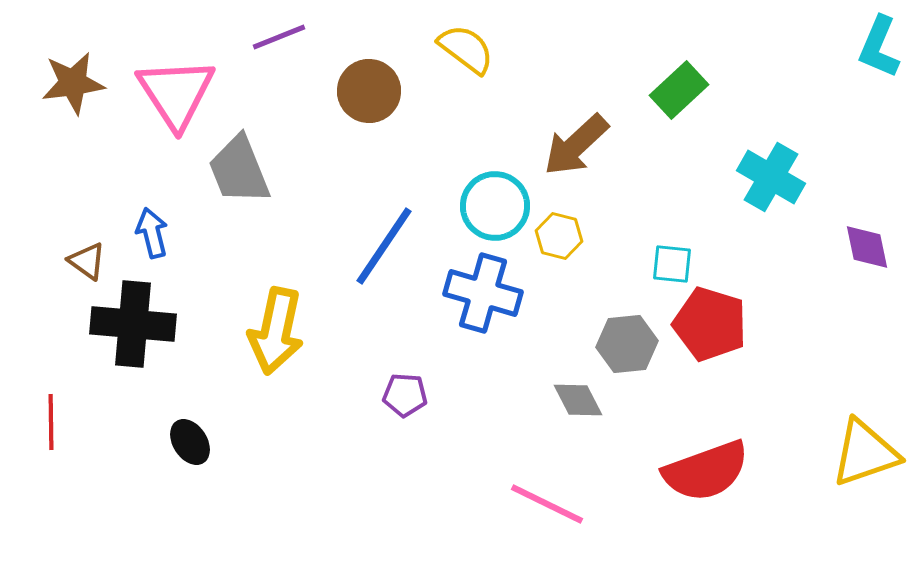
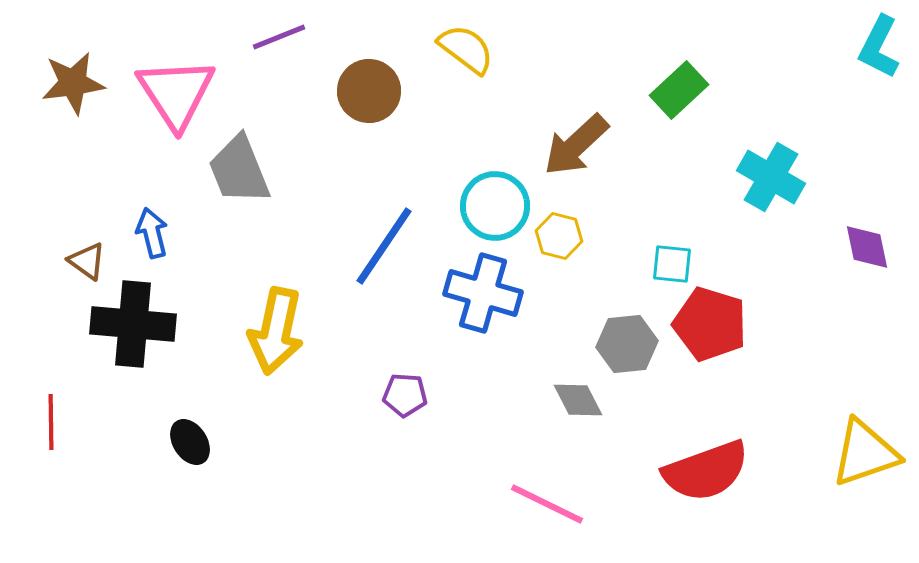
cyan L-shape: rotated 4 degrees clockwise
